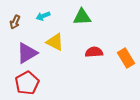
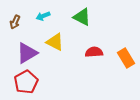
green triangle: rotated 30 degrees clockwise
red pentagon: moved 1 px left, 1 px up
